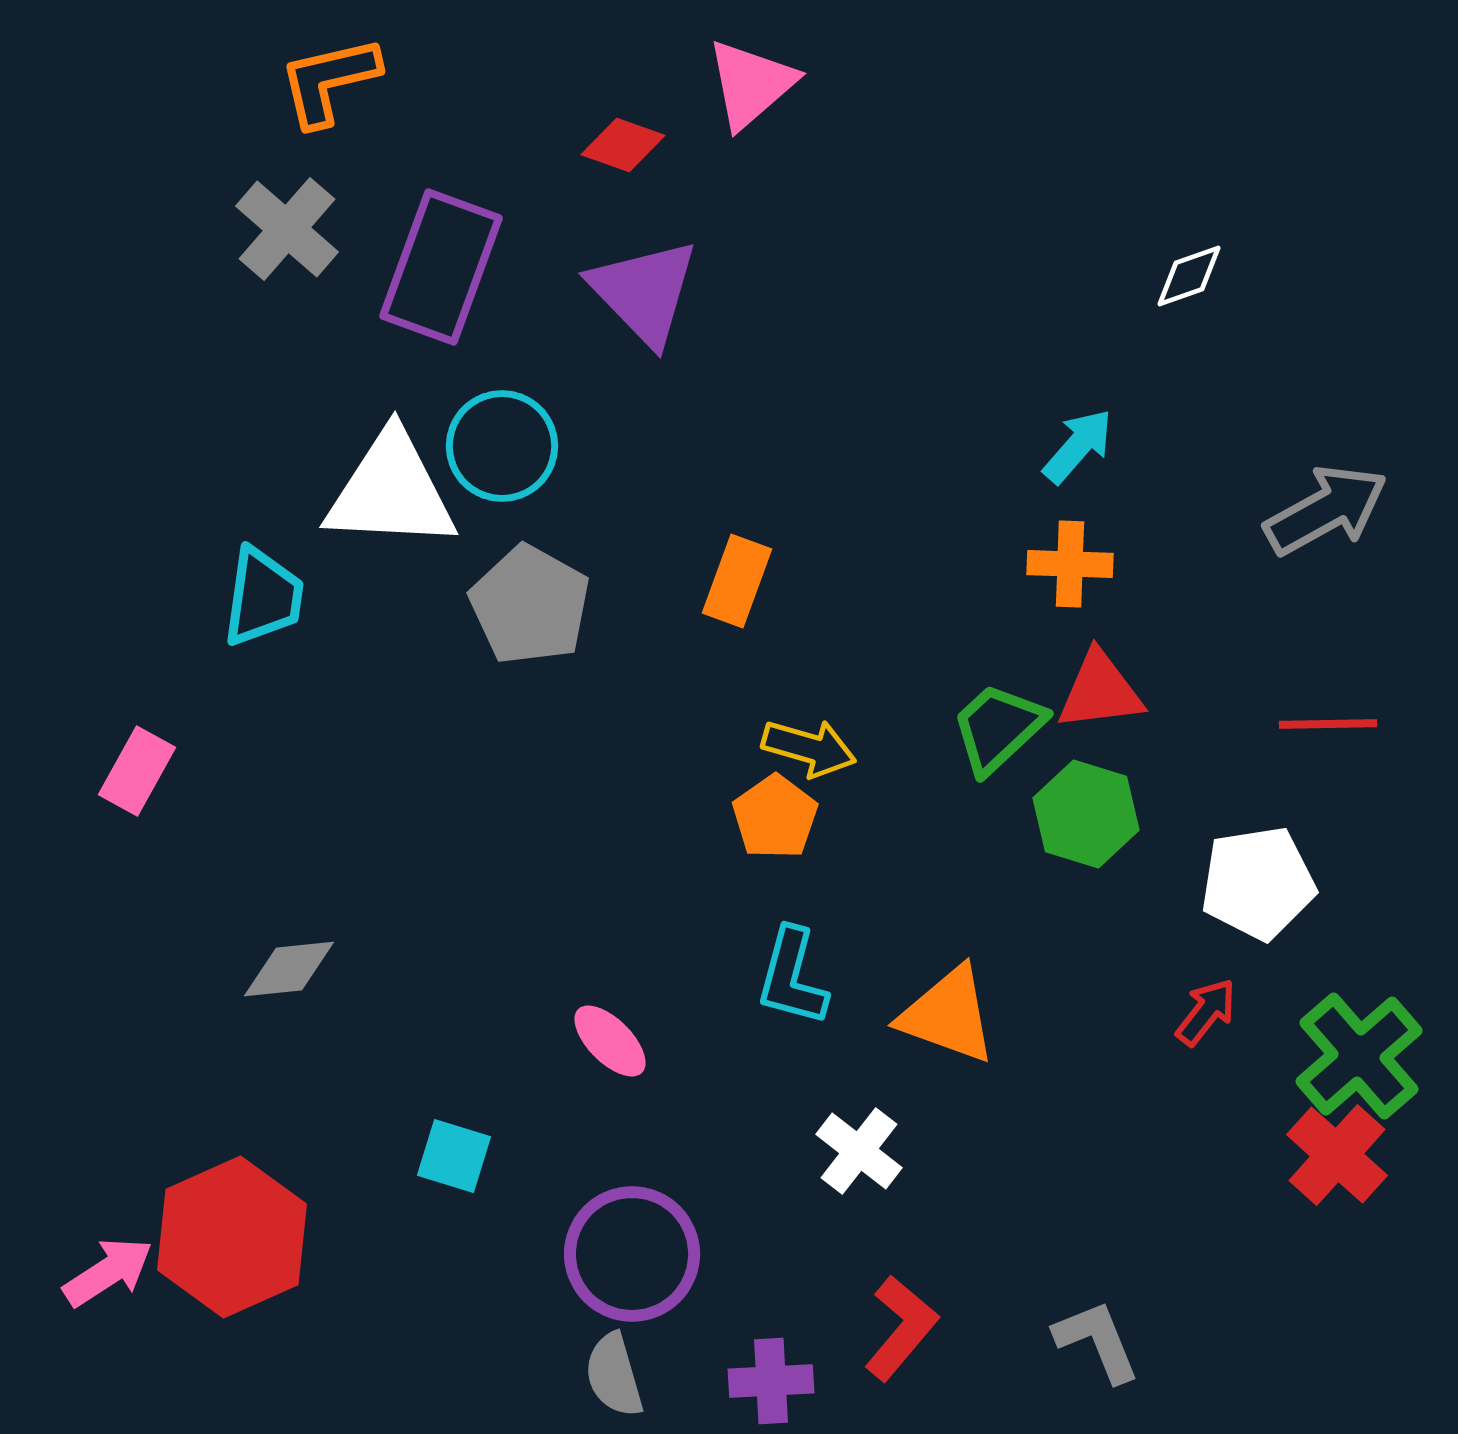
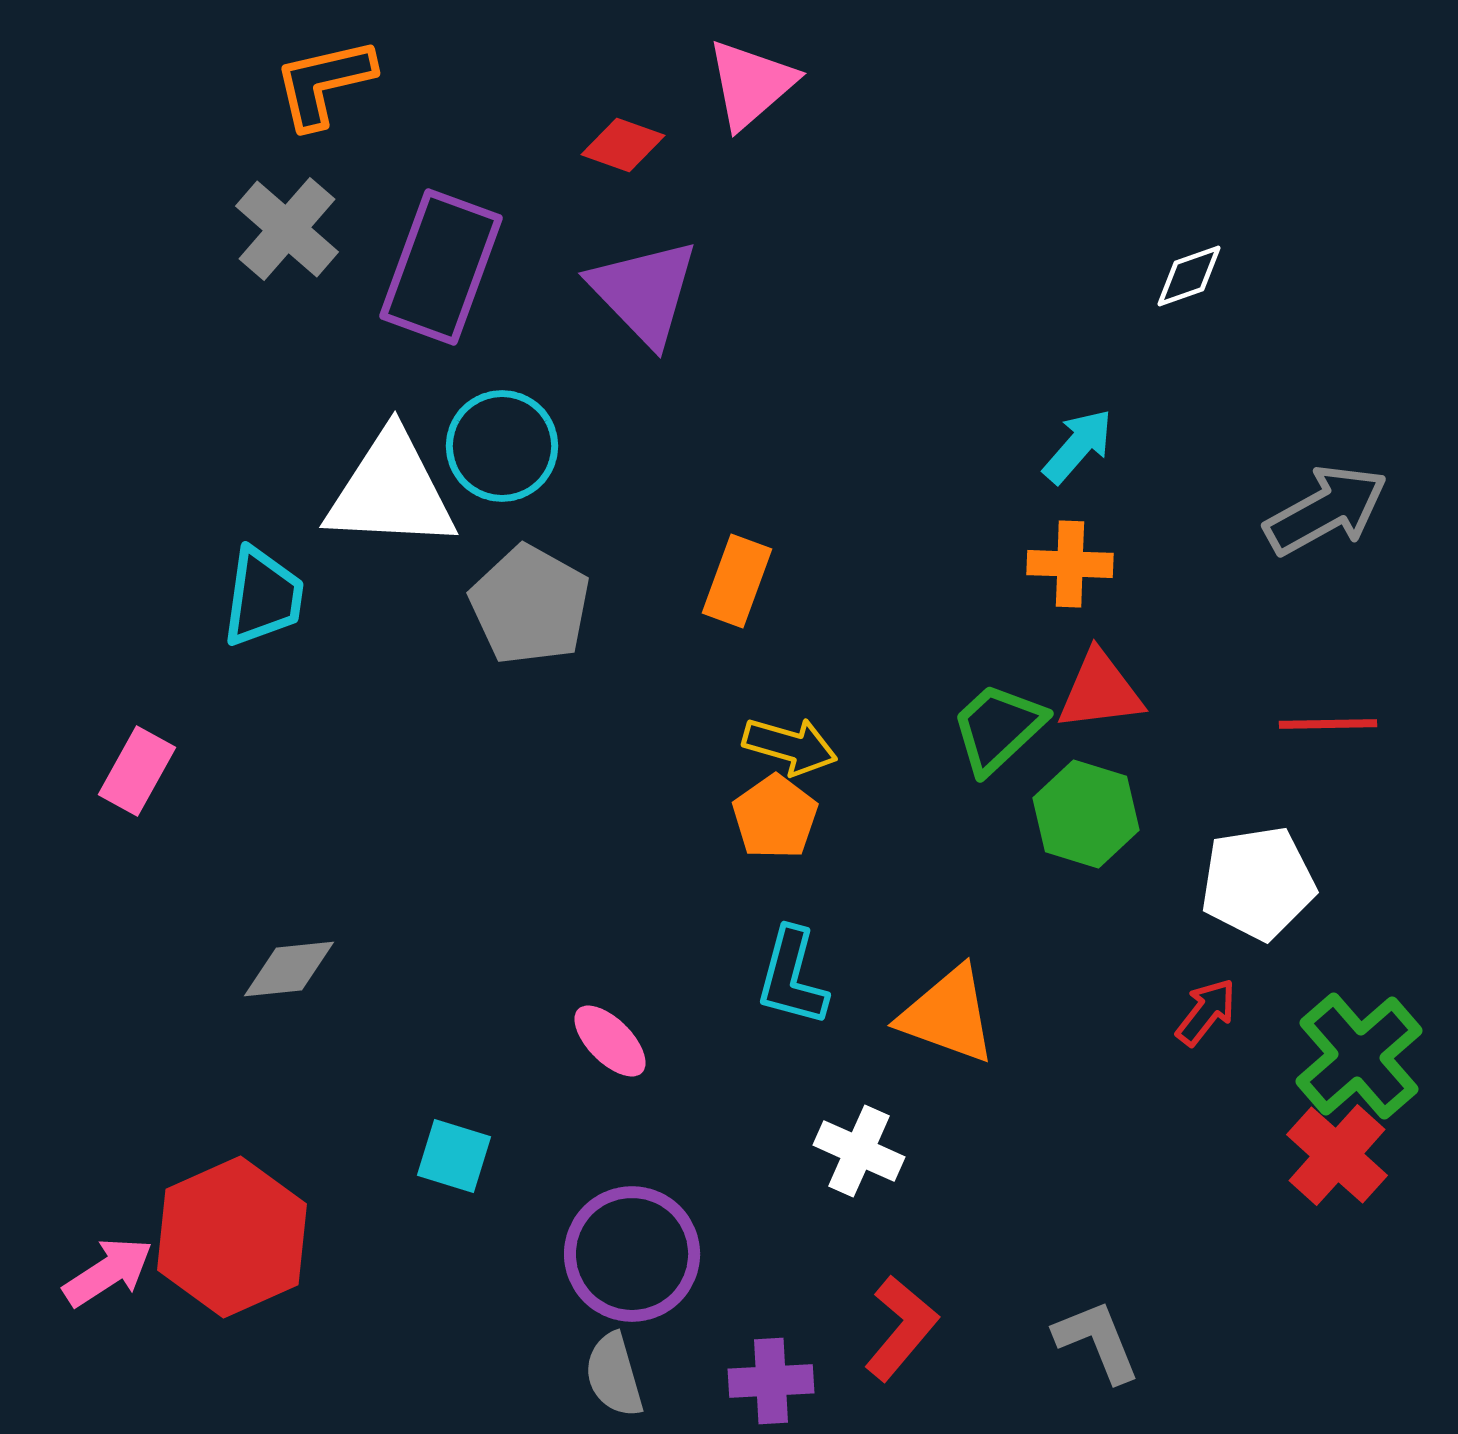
orange L-shape: moved 5 px left, 2 px down
yellow arrow: moved 19 px left, 2 px up
white cross: rotated 14 degrees counterclockwise
